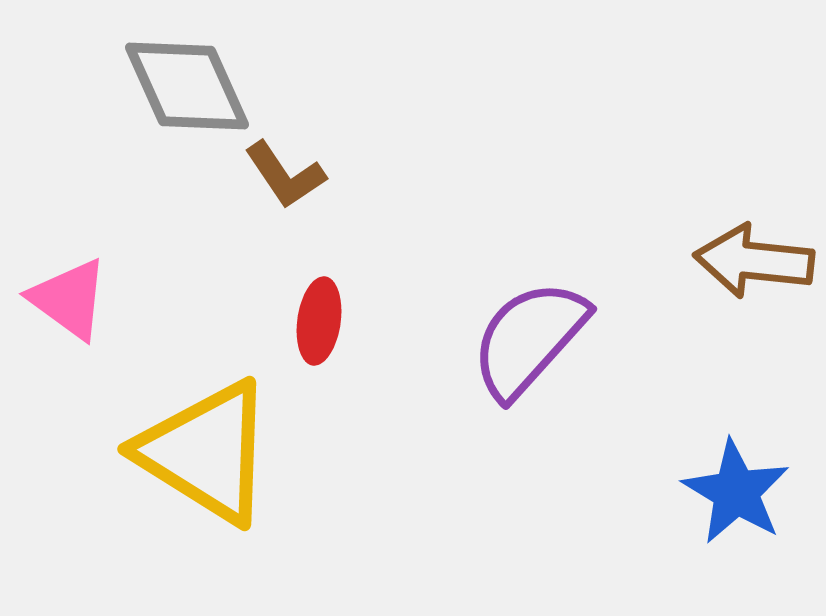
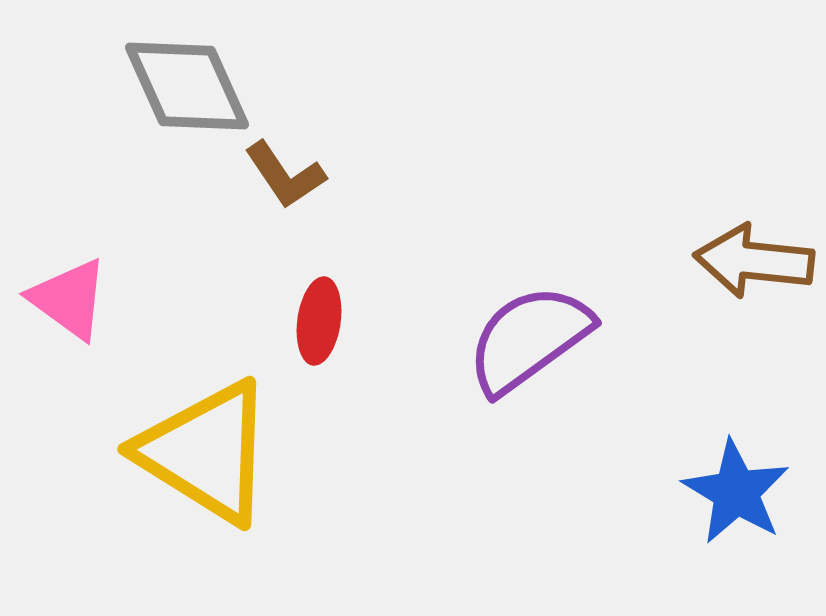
purple semicircle: rotated 12 degrees clockwise
